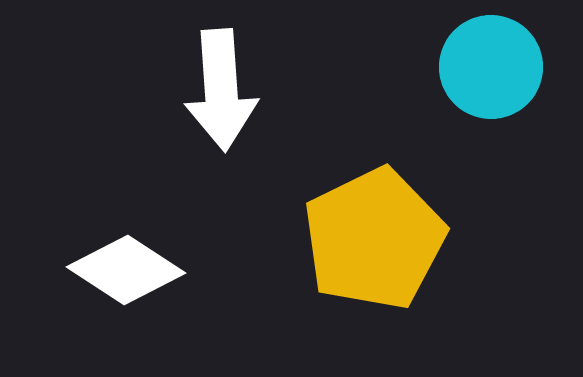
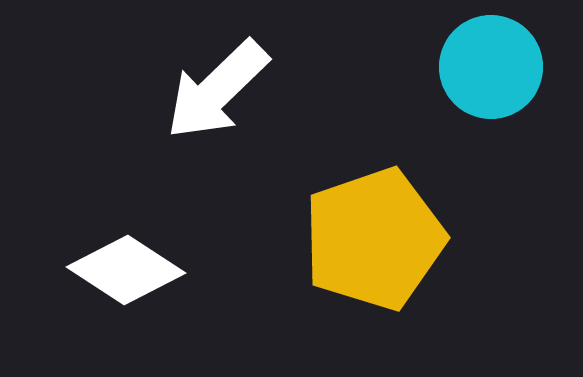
white arrow: moved 4 px left; rotated 50 degrees clockwise
yellow pentagon: rotated 7 degrees clockwise
